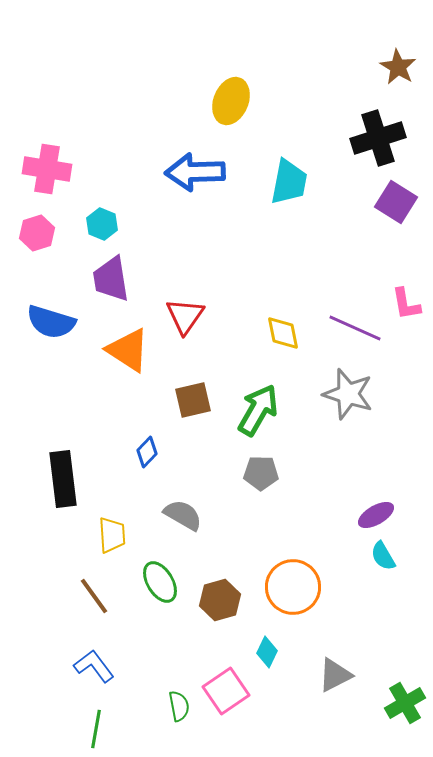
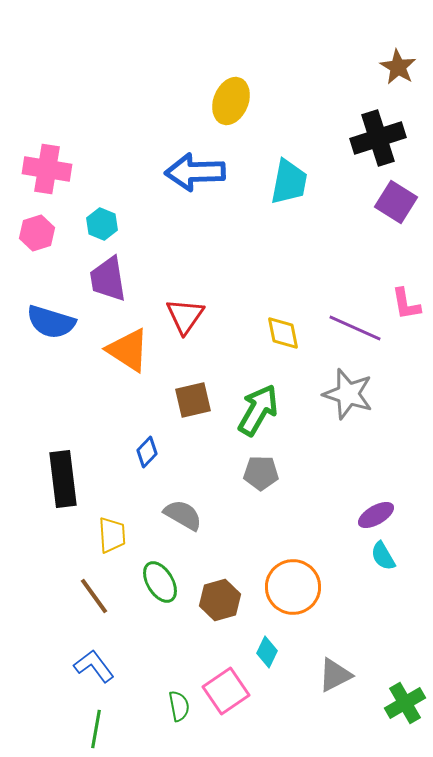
purple trapezoid: moved 3 px left
